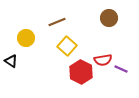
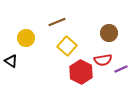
brown circle: moved 15 px down
purple line: rotated 48 degrees counterclockwise
